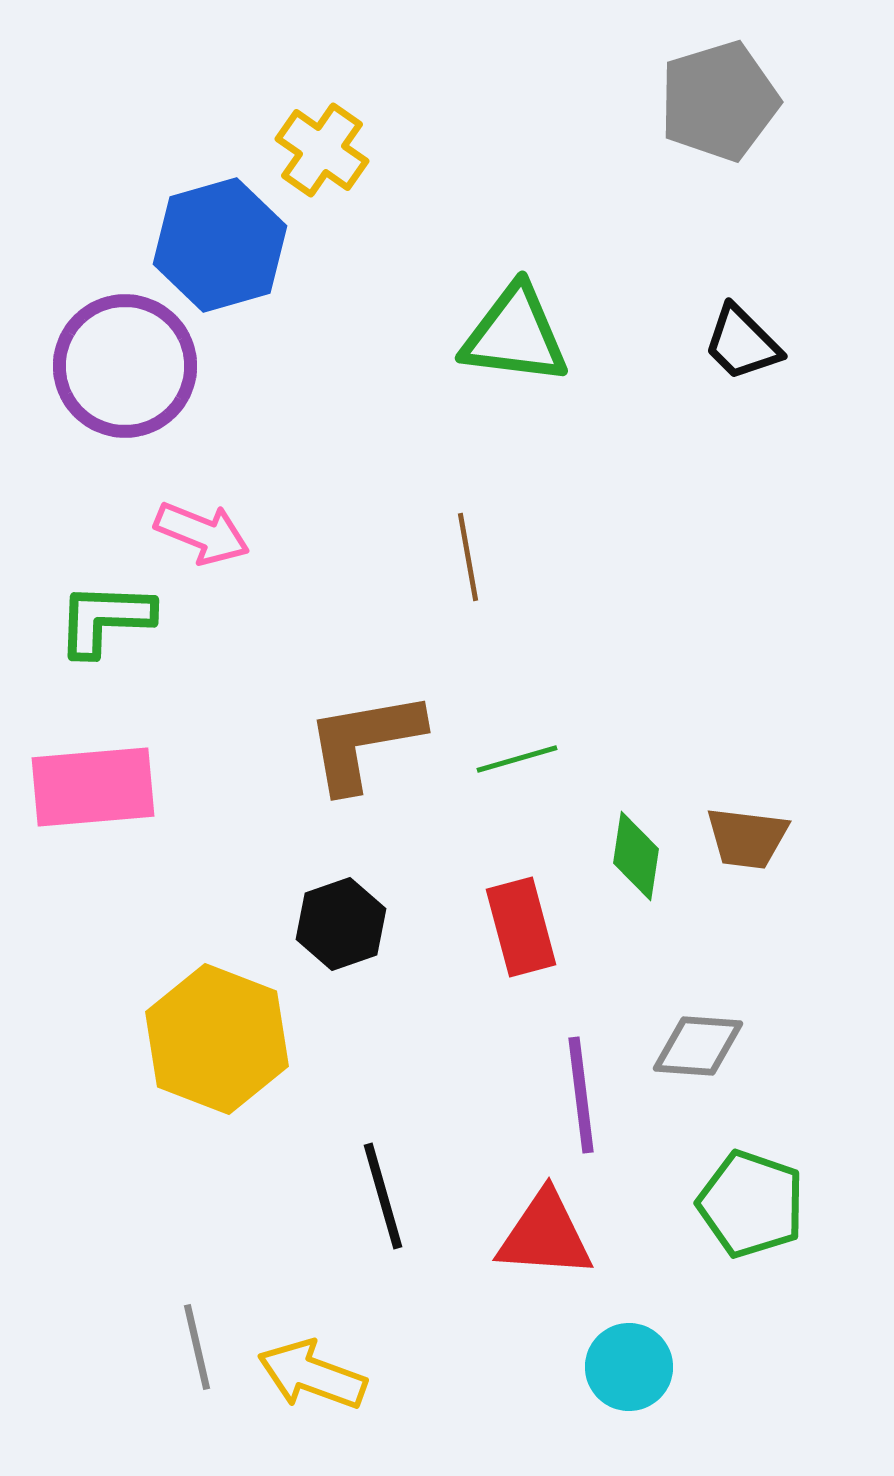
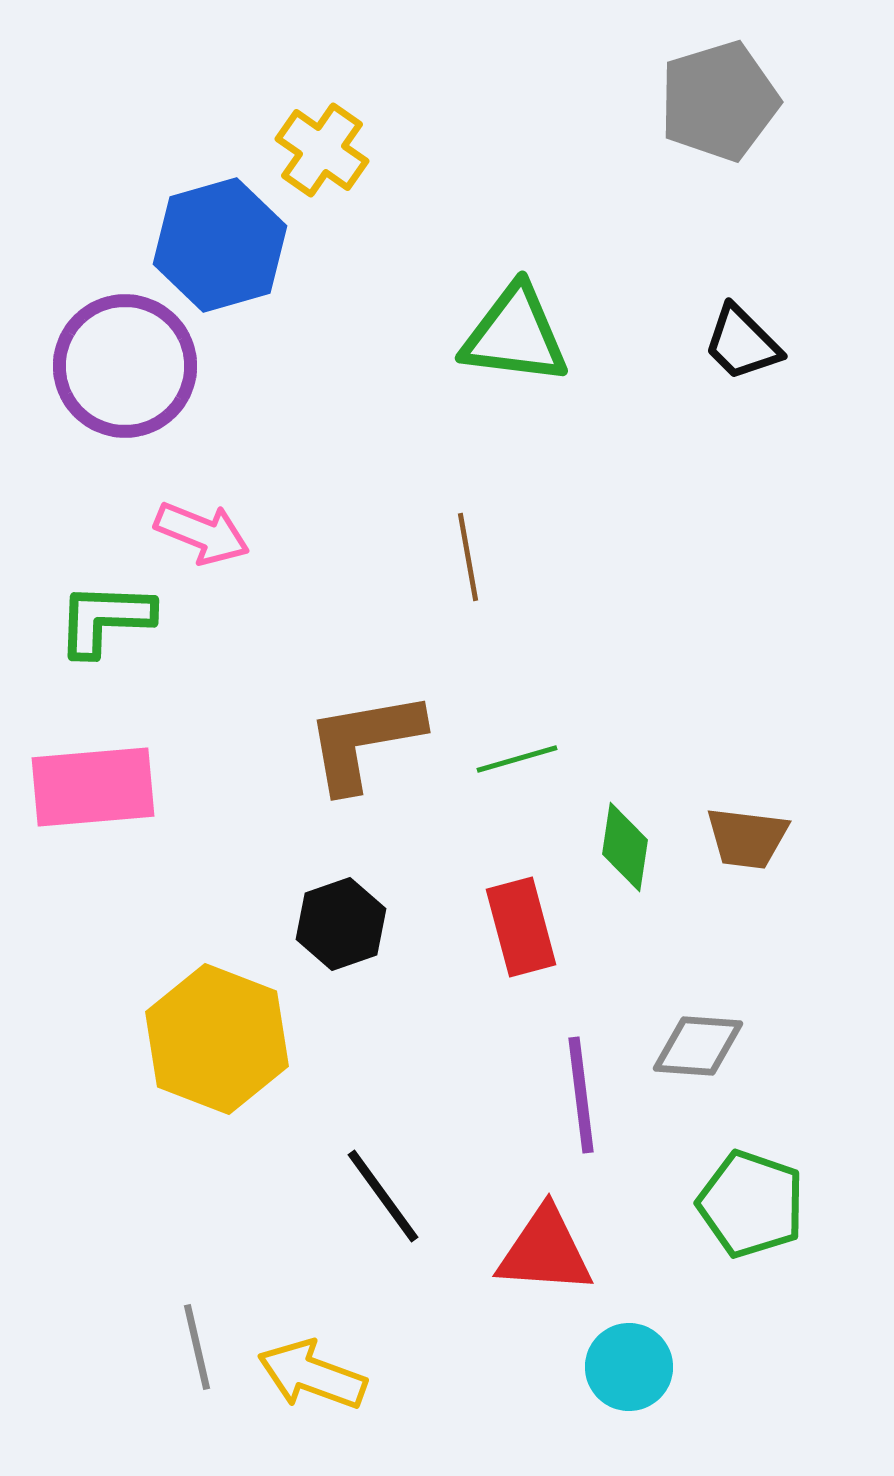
green diamond: moved 11 px left, 9 px up
black line: rotated 20 degrees counterclockwise
red triangle: moved 16 px down
